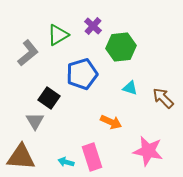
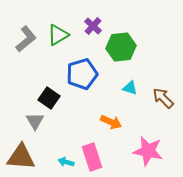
gray L-shape: moved 2 px left, 14 px up
